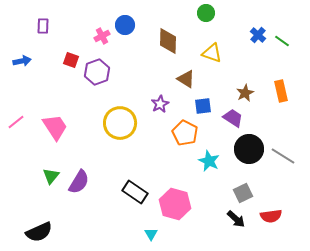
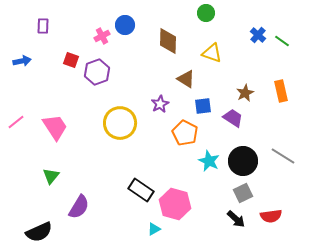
black circle: moved 6 px left, 12 px down
purple semicircle: moved 25 px down
black rectangle: moved 6 px right, 2 px up
cyan triangle: moved 3 px right, 5 px up; rotated 32 degrees clockwise
